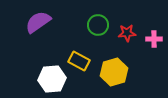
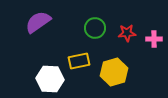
green circle: moved 3 px left, 3 px down
yellow rectangle: rotated 40 degrees counterclockwise
white hexagon: moved 2 px left; rotated 8 degrees clockwise
